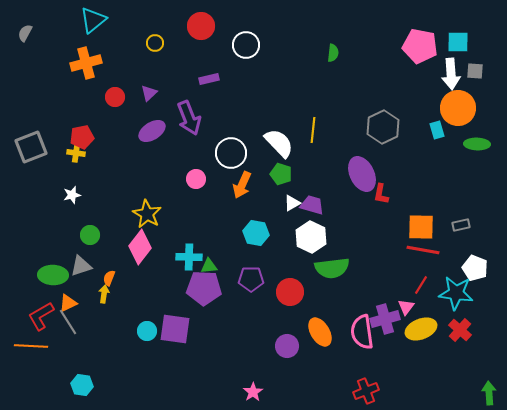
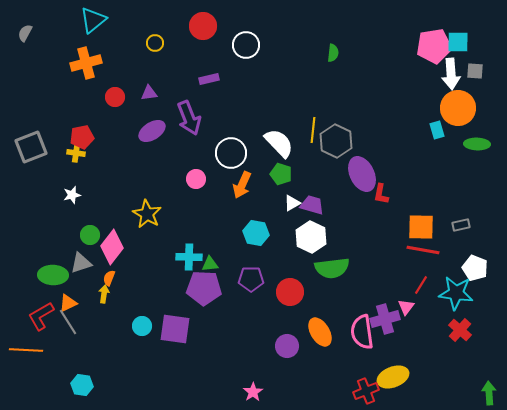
red circle at (201, 26): moved 2 px right
pink pentagon at (420, 46): moved 14 px right; rotated 20 degrees counterclockwise
purple triangle at (149, 93): rotated 36 degrees clockwise
gray hexagon at (383, 127): moved 47 px left, 14 px down; rotated 8 degrees counterclockwise
pink diamond at (140, 247): moved 28 px left
gray triangle at (81, 266): moved 3 px up
green triangle at (209, 266): moved 1 px right, 2 px up
yellow ellipse at (421, 329): moved 28 px left, 48 px down
cyan circle at (147, 331): moved 5 px left, 5 px up
orange line at (31, 346): moved 5 px left, 4 px down
